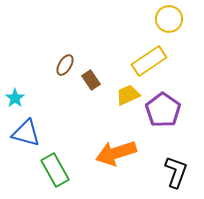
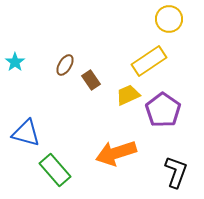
cyan star: moved 36 px up
green rectangle: rotated 12 degrees counterclockwise
